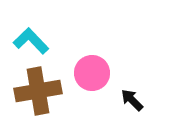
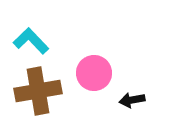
pink circle: moved 2 px right
black arrow: rotated 55 degrees counterclockwise
